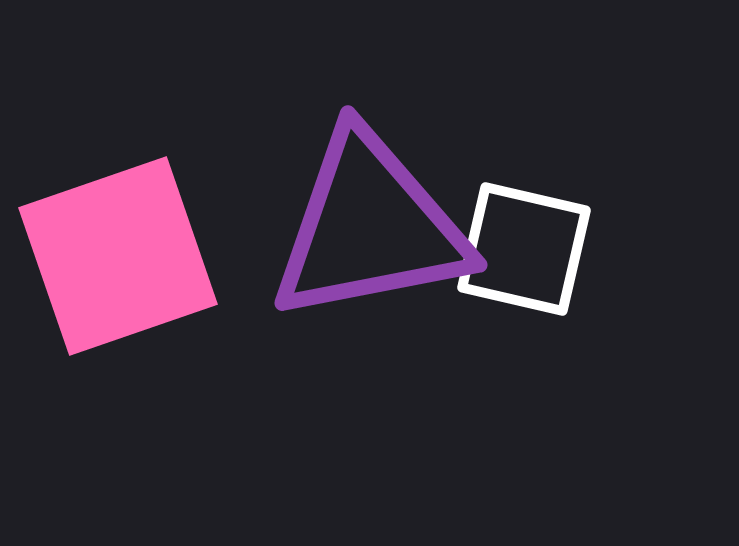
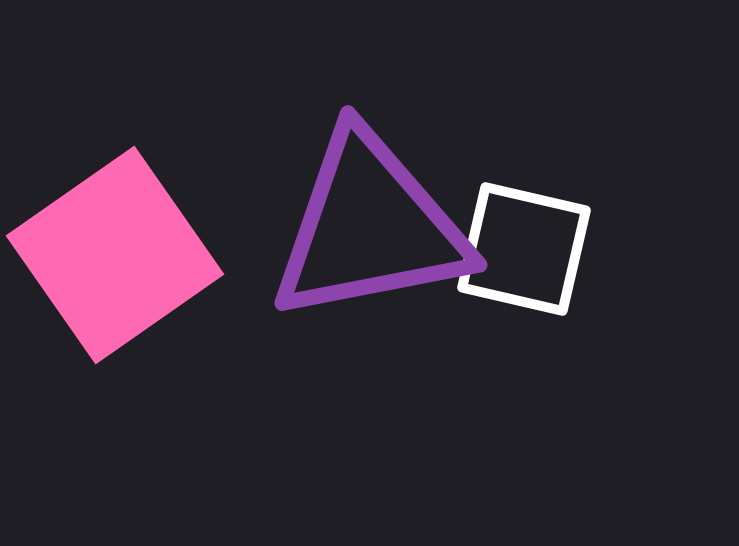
pink square: moved 3 px left, 1 px up; rotated 16 degrees counterclockwise
